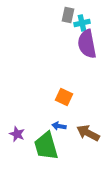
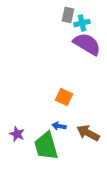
purple semicircle: rotated 132 degrees clockwise
